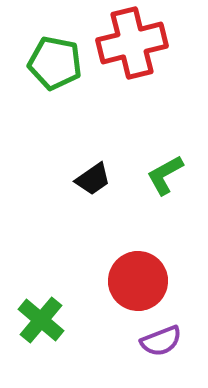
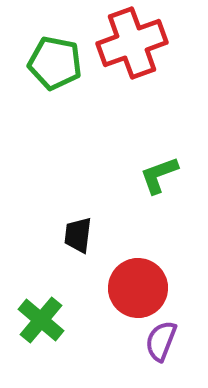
red cross: rotated 6 degrees counterclockwise
green L-shape: moved 6 px left; rotated 9 degrees clockwise
black trapezoid: moved 15 px left, 56 px down; rotated 132 degrees clockwise
red circle: moved 7 px down
purple semicircle: rotated 132 degrees clockwise
